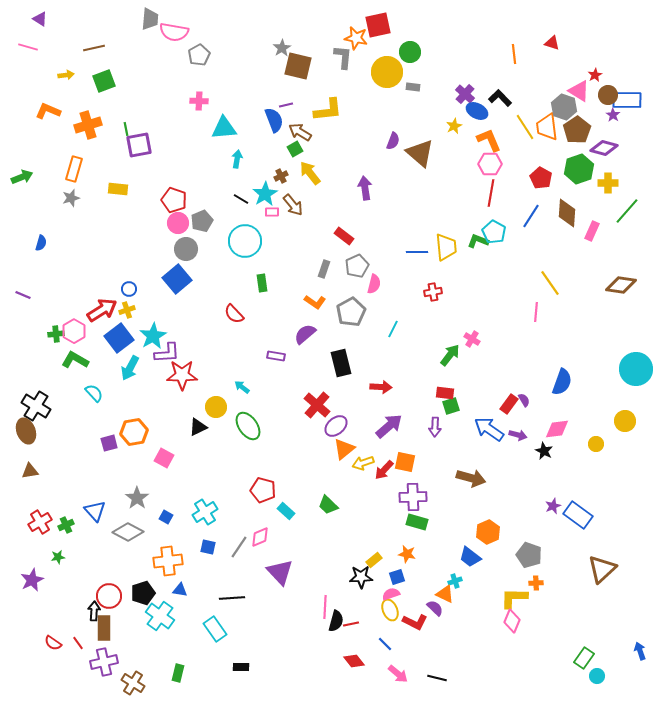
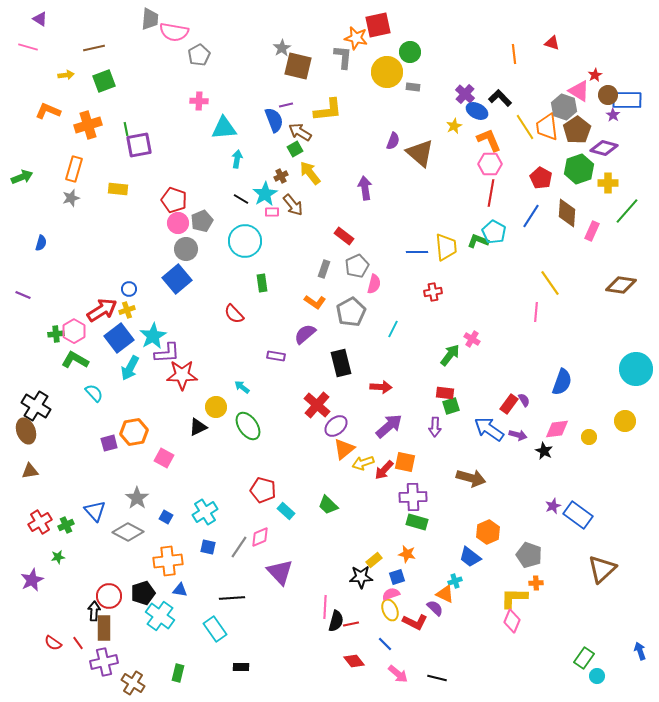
yellow circle at (596, 444): moved 7 px left, 7 px up
